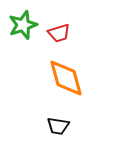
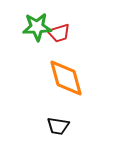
green star: moved 14 px right, 2 px down; rotated 16 degrees clockwise
